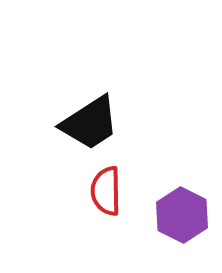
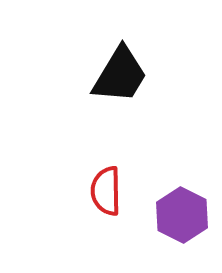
black trapezoid: moved 30 px right, 48 px up; rotated 26 degrees counterclockwise
